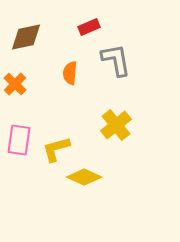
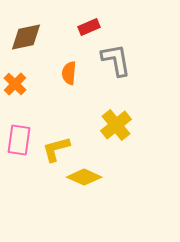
orange semicircle: moved 1 px left
